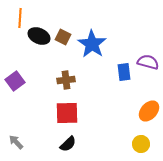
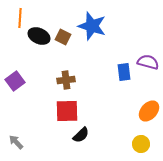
blue star: moved 18 px up; rotated 16 degrees counterclockwise
red square: moved 2 px up
black semicircle: moved 13 px right, 9 px up
